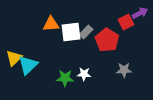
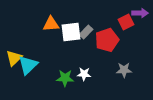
purple arrow: rotated 28 degrees clockwise
red pentagon: rotated 20 degrees clockwise
